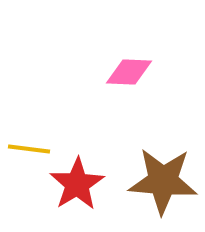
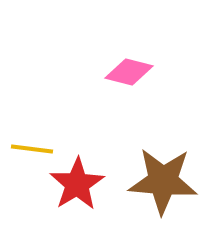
pink diamond: rotated 12 degrees clockwise
yellow line: moved 3 px right
